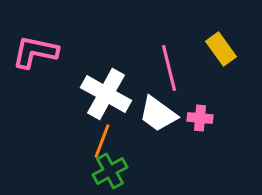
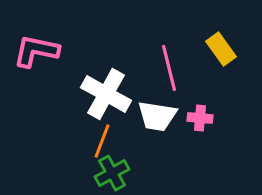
pink L-shape: moved 1 px right, 1 px up
white trapezoid: moved 1 px left, 2 px down; rotated 27 degrees counterclockwise
green cross: moved 2 px right, 2 px down
